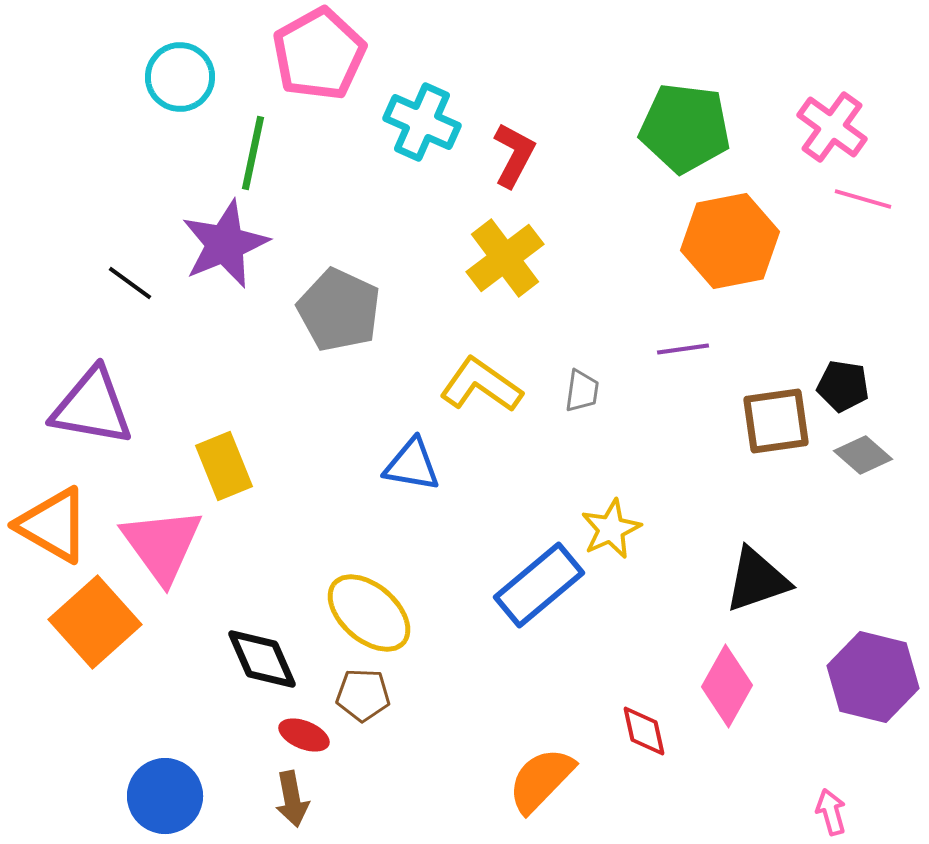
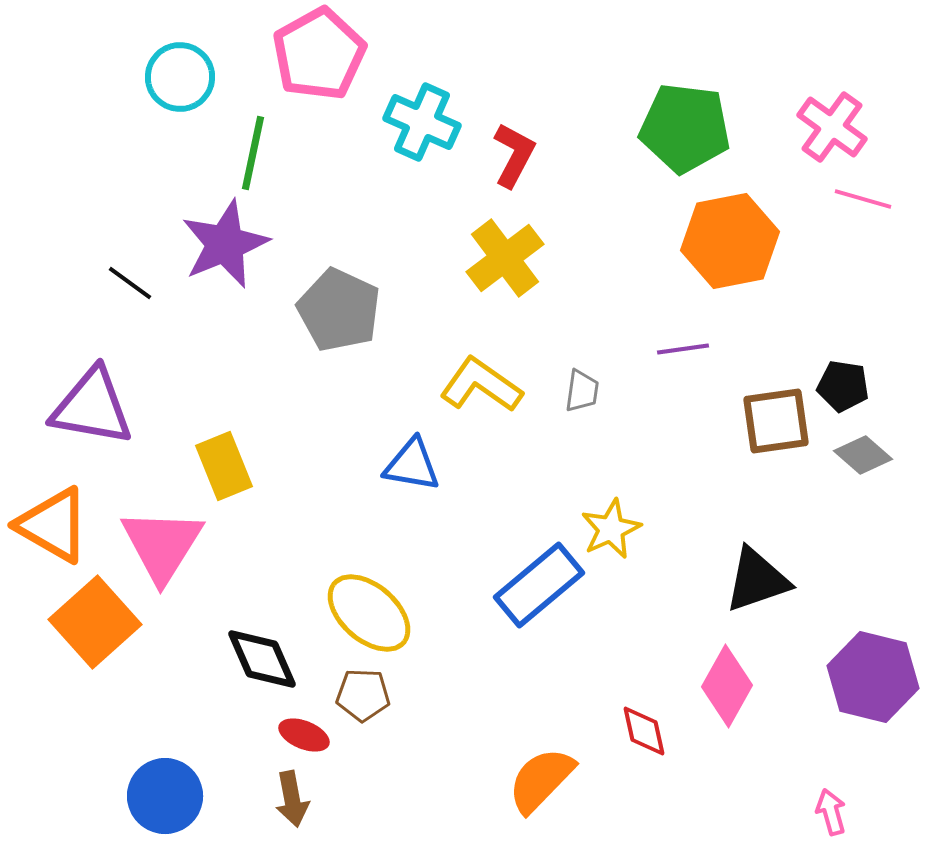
pink triangle: rotated 8 degrees clockwise
